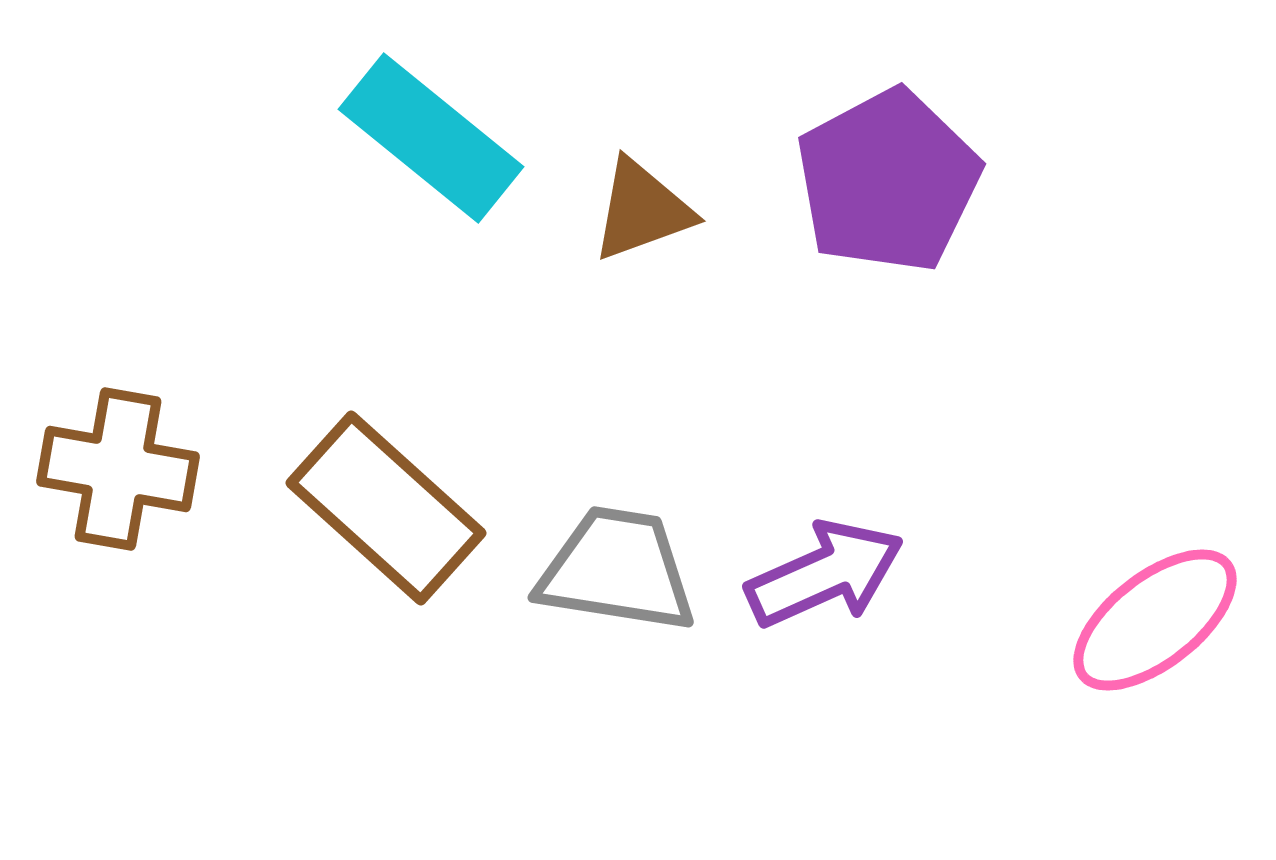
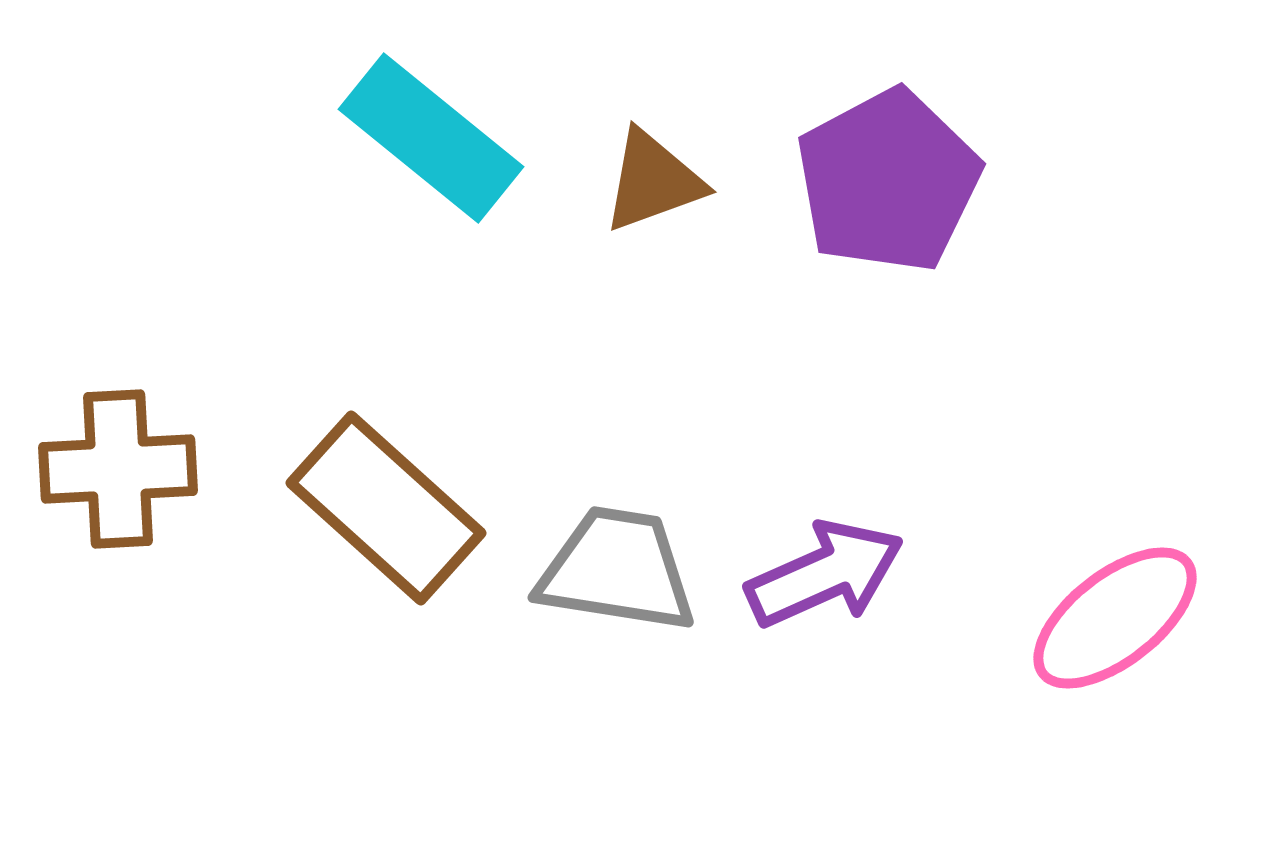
brown triangle: moved 11 px right, 29 px up
brown cross: rotated 13 degrees counterclockwise
pink ellipse: moved 40 px left, 2 px up
